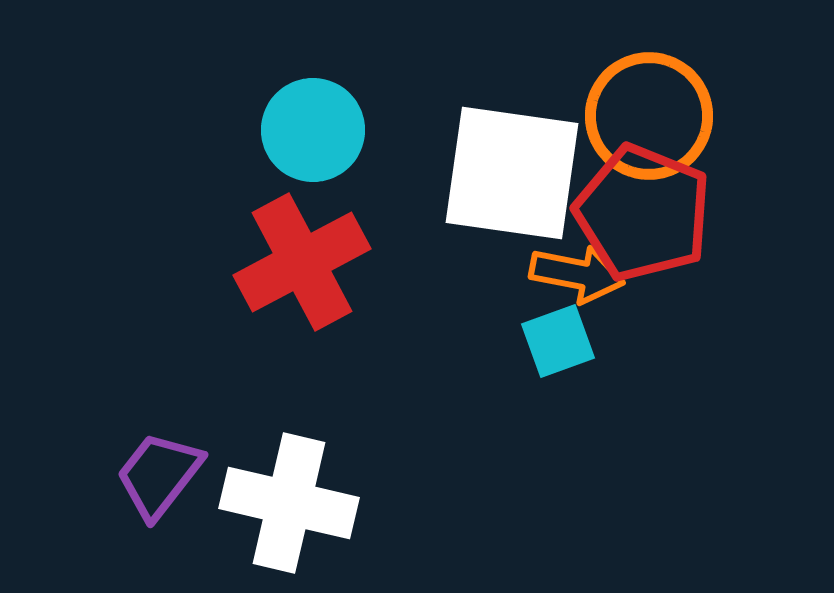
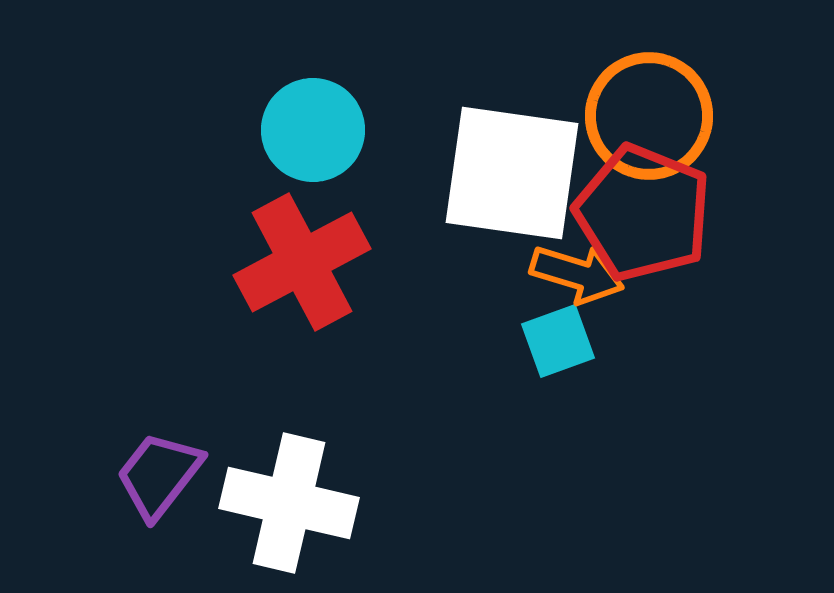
orange arrow: rotated 6 degrees clockwise
